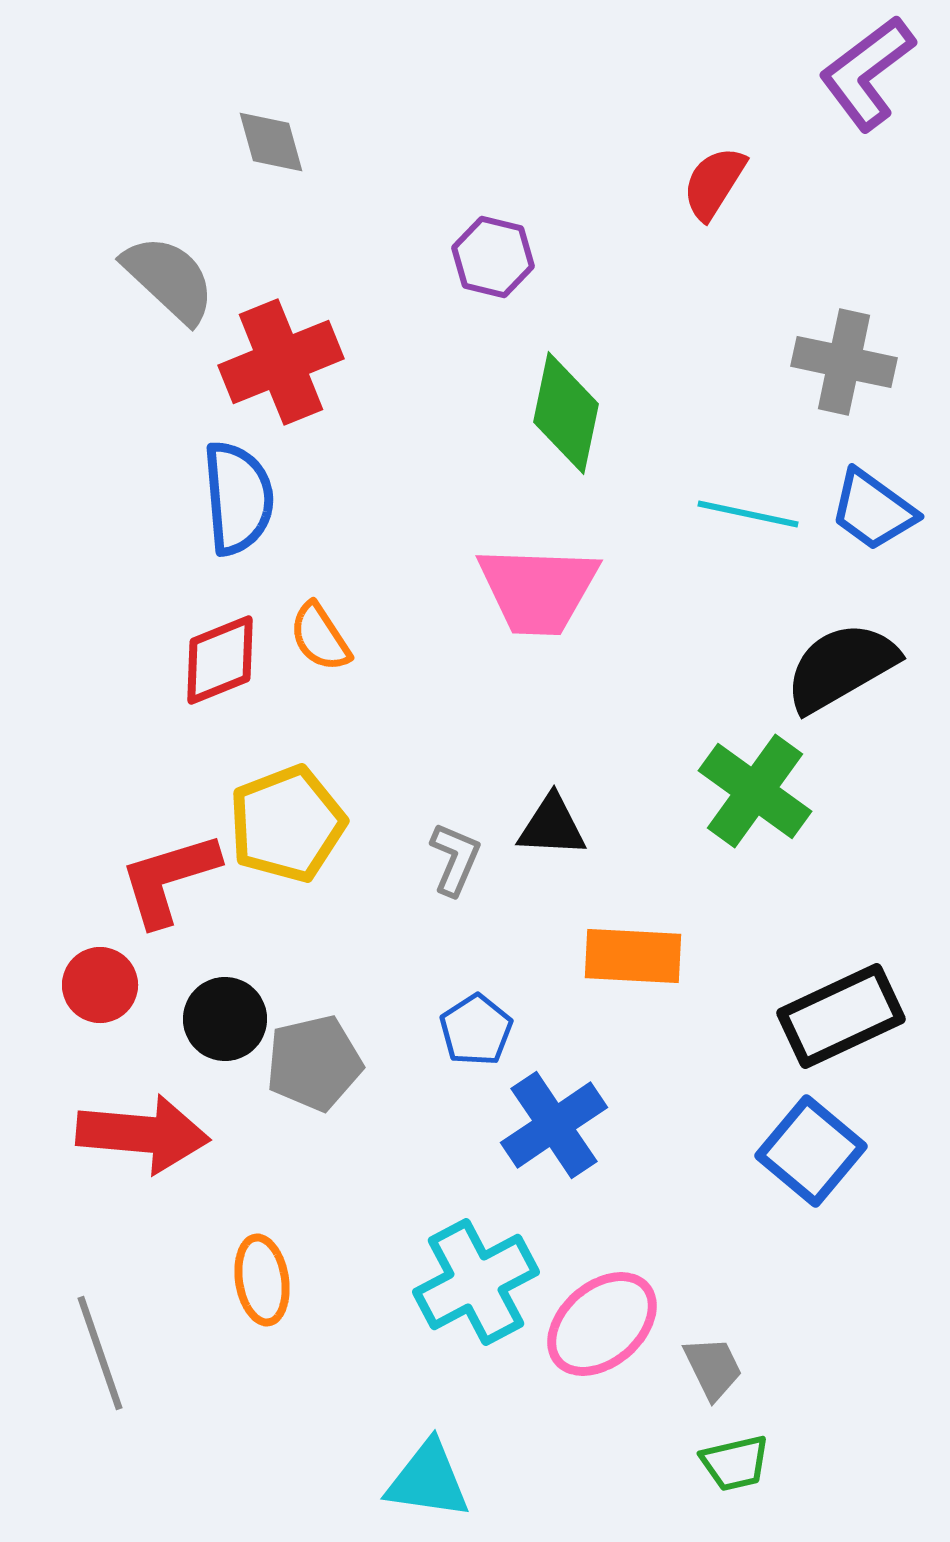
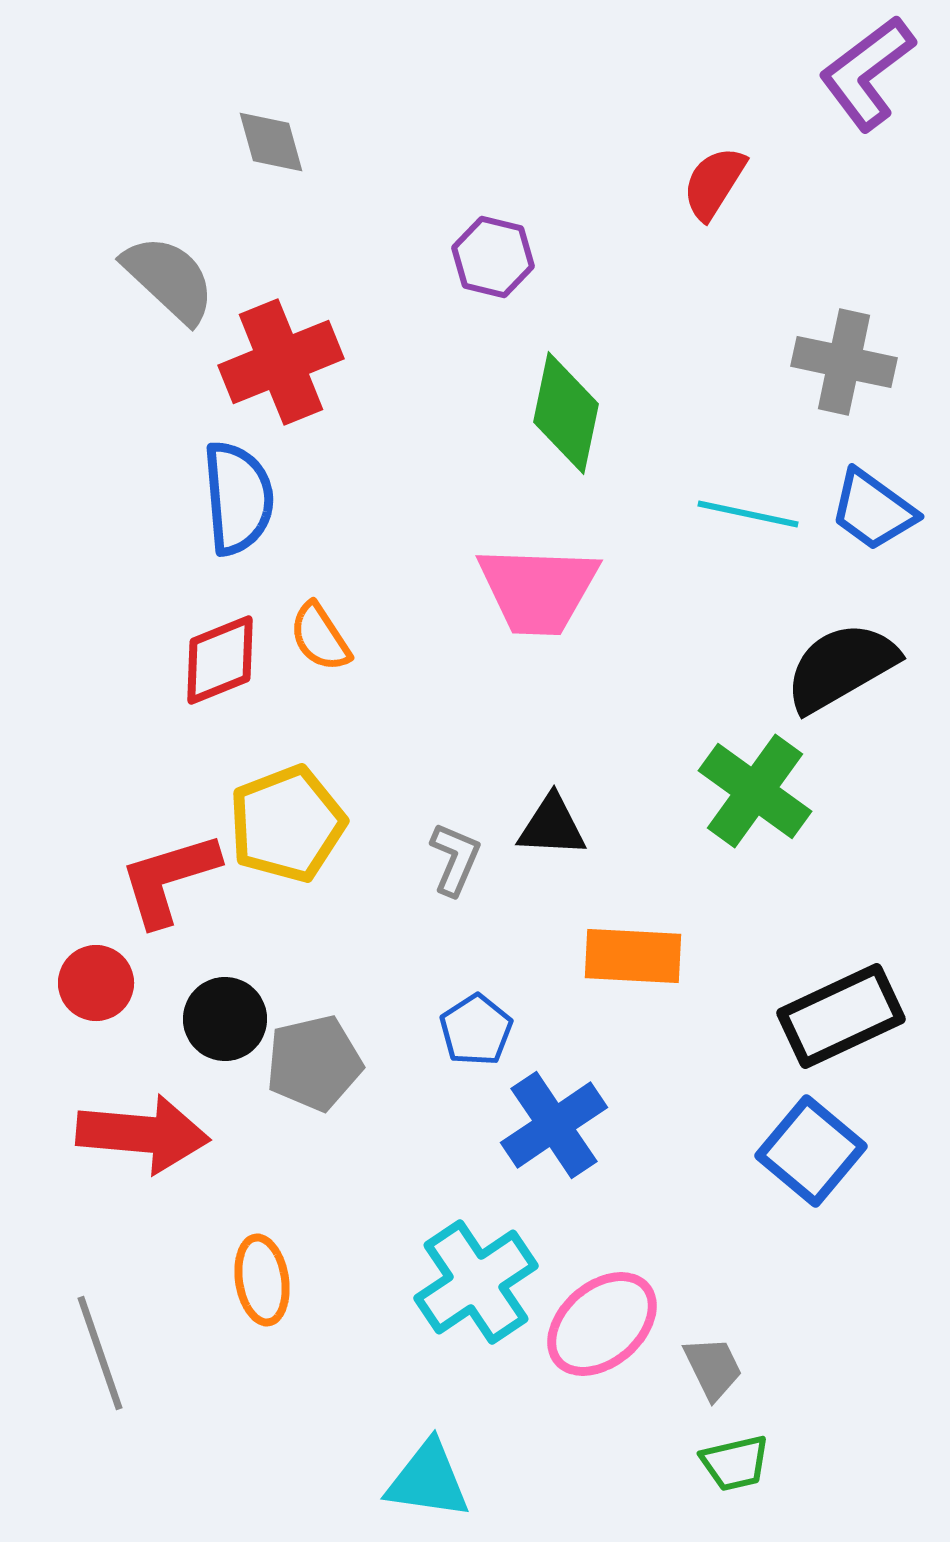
red circle: moved 4 px left, 2 px up
cyan cross: rotated 6 degrees counterclockwise
